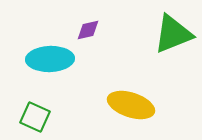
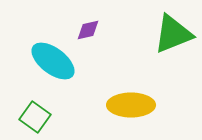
cyan ellipse: moved 3 px right, 2 px down; rotated 39 degrees clockwise
yellow ellipse: rotated 18 degrees counterclockwise
green square: rotated 12 degrees clockwise
